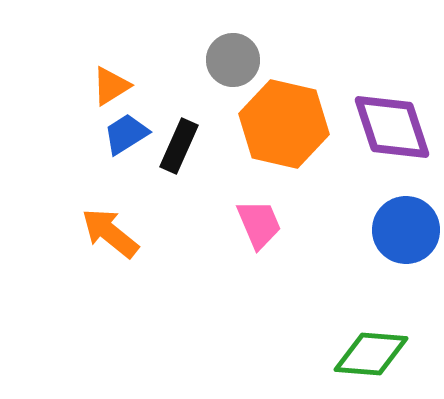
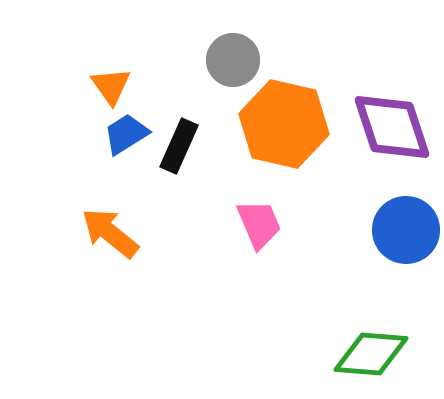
orange triangle: rotated 33 degrees counterclockwise
